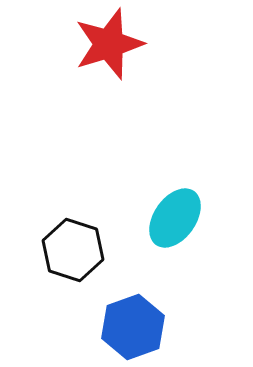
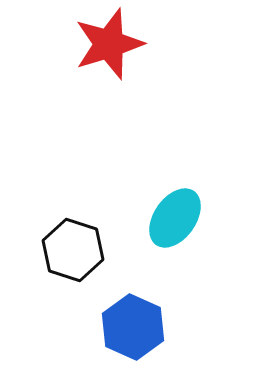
blue hexagon: rotated 16 degrees counterclockwise
